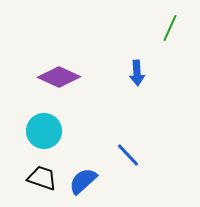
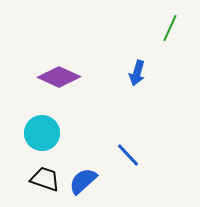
blue arrow: rotated 20 degrees clockwise
cyan circle: moved 2 px left, 2 px down
black trapezoid: moved 3 px right, 1 px down
